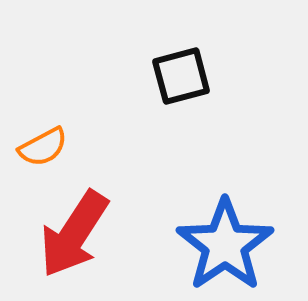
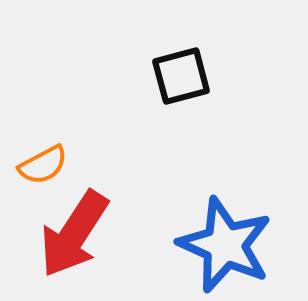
orange semicircle: moved 18 px down
blue star: rotated 14 degrees counterclockwise
